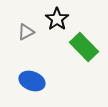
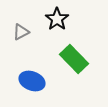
gray triangle: moved 5 px left
green rectangle: moved 10 px left, 12 px down
